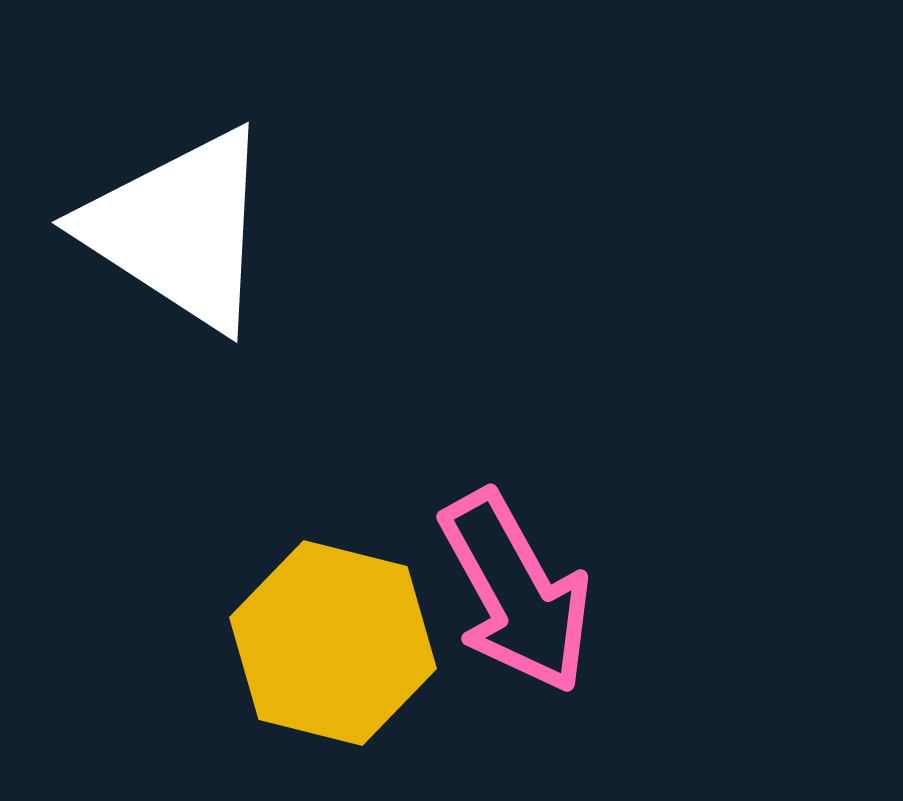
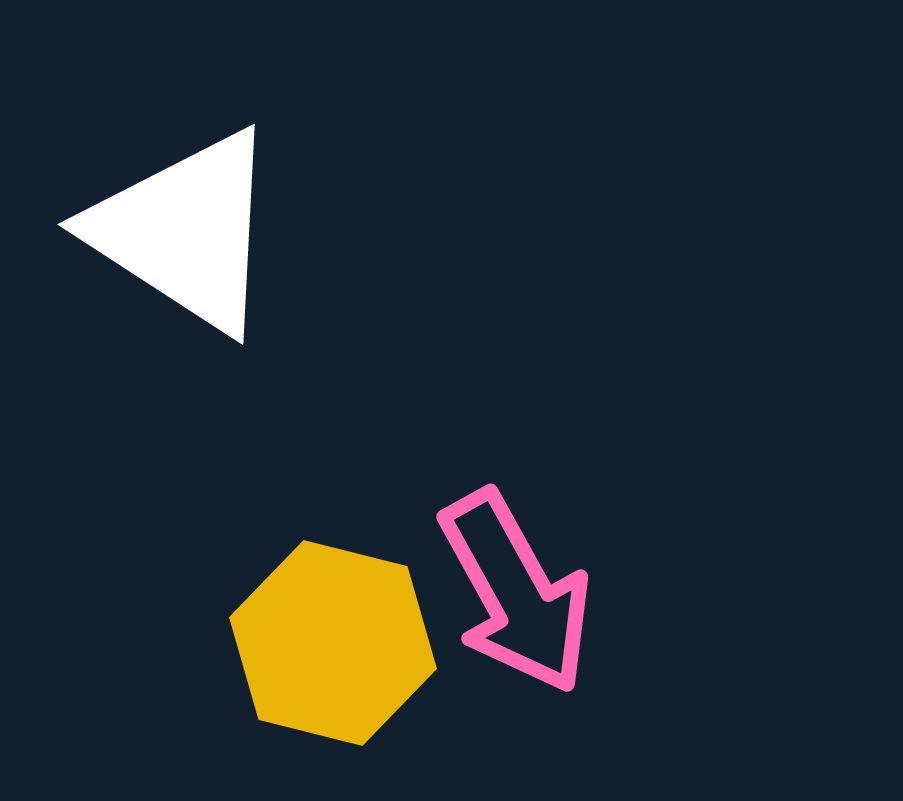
white triangle: moved 6 px right, 2 px down
